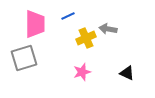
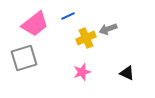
pink trapezoid: rotated 52 degrees clockwise
gray arrow: rotated 30 degrees counterclockwise
